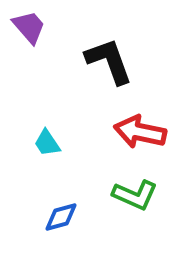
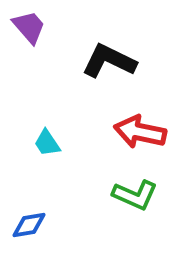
black L-shape: rotated 44 degrees counterclockwise
blue diamond: moved 32 px left, 8 px down; rotated 6 degrees clockwise
